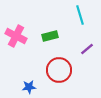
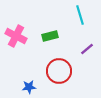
red circle: moved 1 px down
